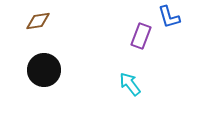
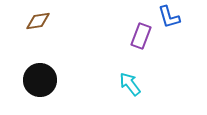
black circle: moved 4 px left, 10 px down
